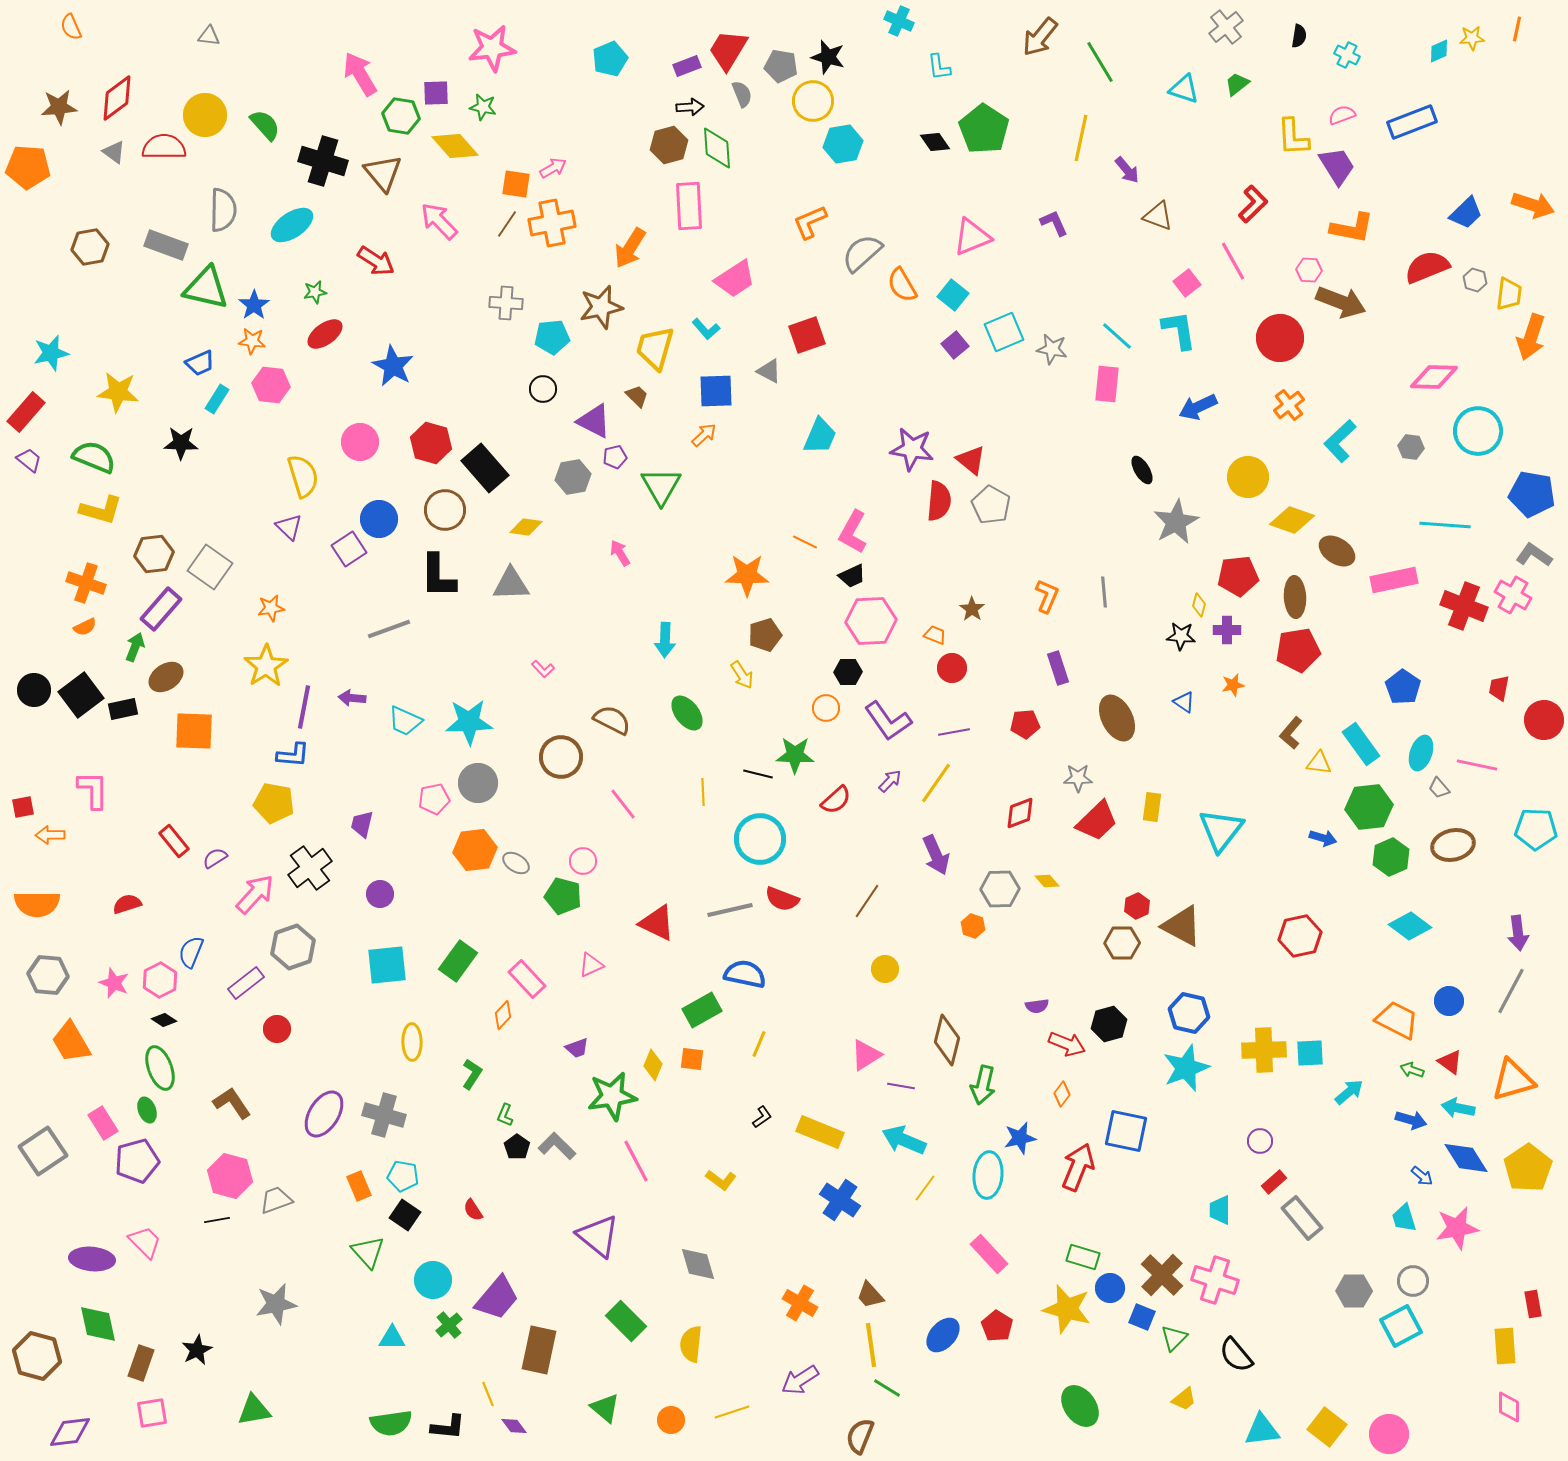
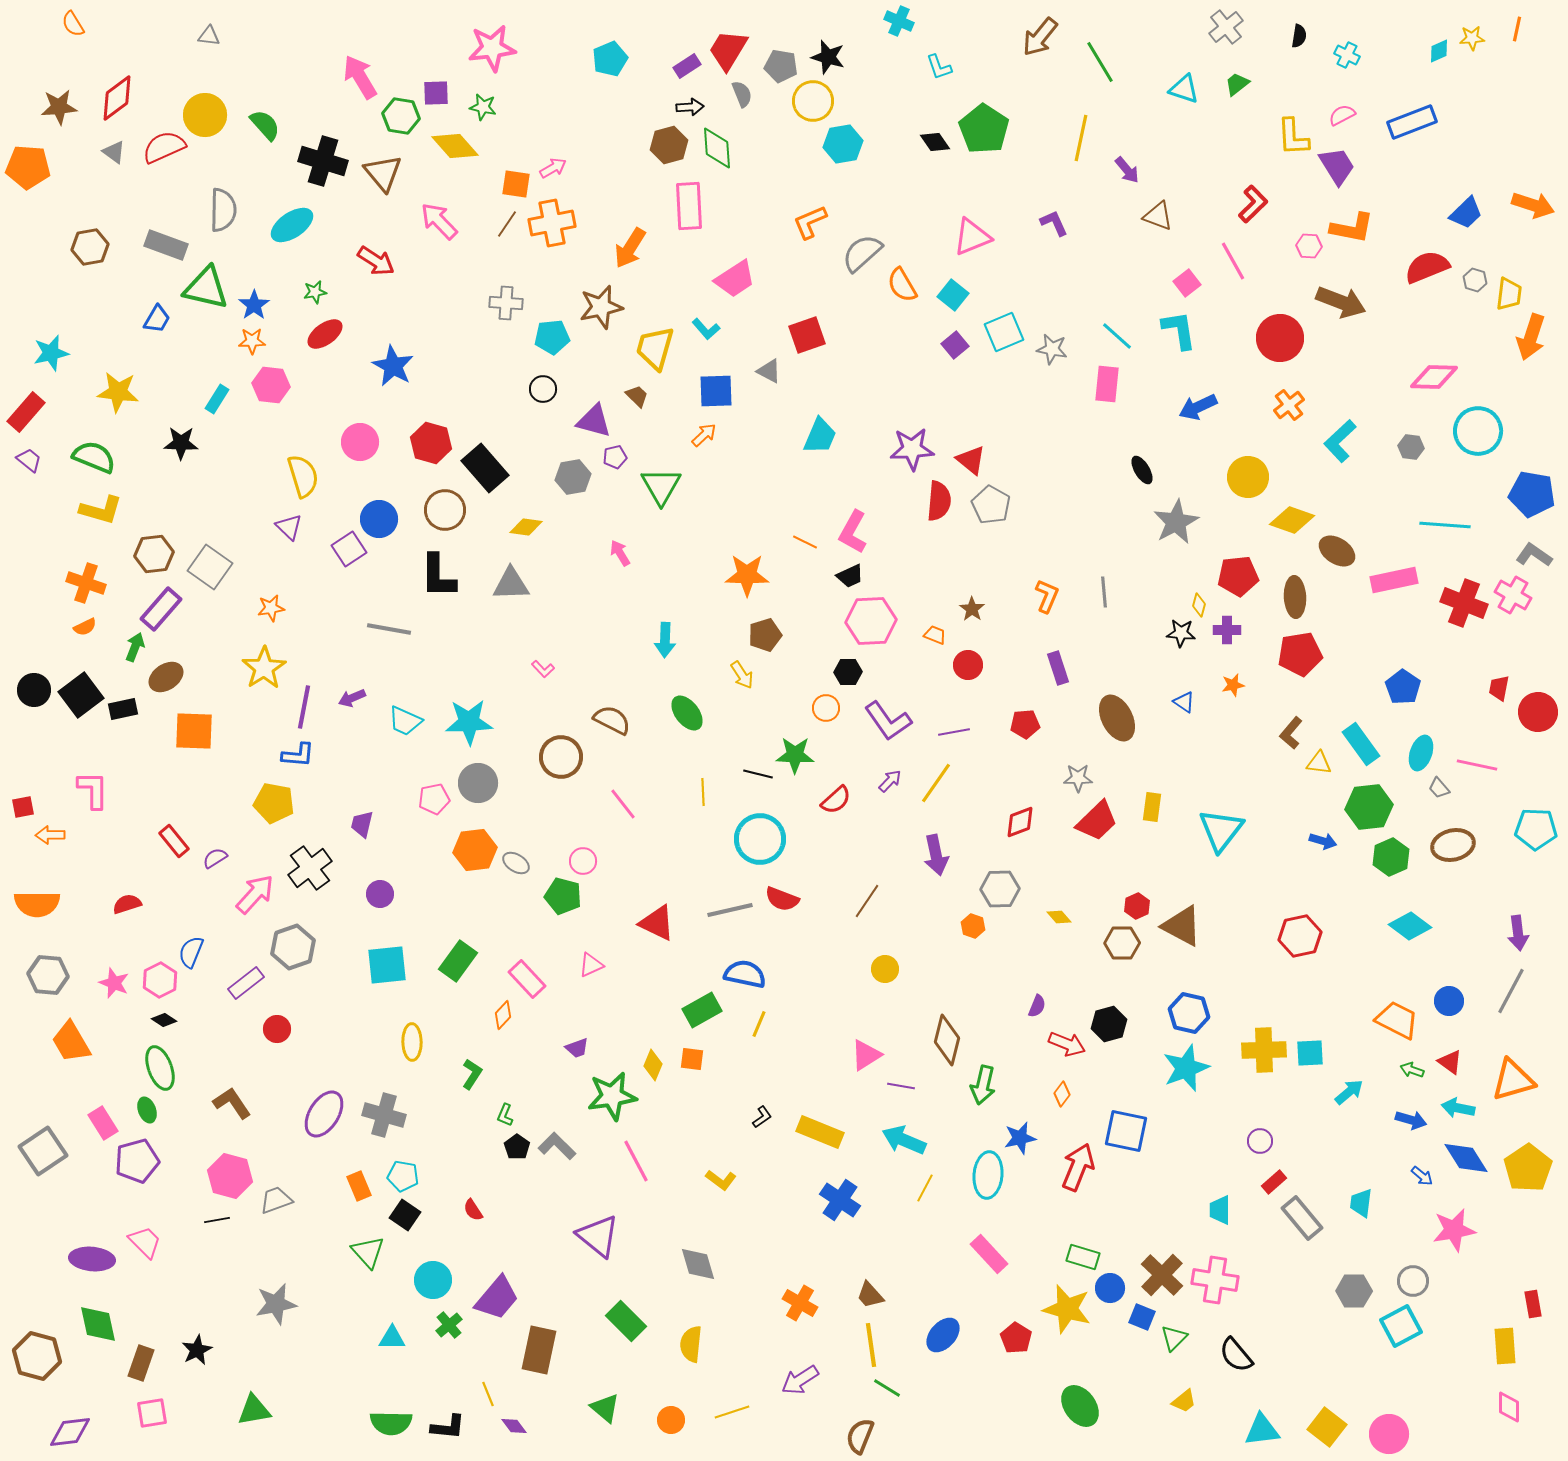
orange semicircle at (71, 27): moved 2 px right, 3 px up; rotated 8 degrees counterclockwise
purple rectangle at (687, 66): rotated 12 degrees counterclockwise
cyan L-shape at (939, 67): rotated 12 degrees counterclockwise
pink arrow at (360, 74): moved 3 px down
pink semicircle at (1342, 115): rotated 8 degrees counterclockwise
red semicircle at (164, 147): rotated 24 degrees counterclockwise
pink hexagon at (1309, 270): moved 24 px up
orange star at (252, 341): rotated 8 degrees counterclockwise
blue trapezoid at (200, 363): moved 43 px left, 44 px up; rotated 36 degrees counterclockwise
purple triangle at (594, 421): rotated 12 degrees counterclockwise
purple star at (912, 449): rotated 12 degrees counterclockwise
black trapezoid at (852, 576): moved 2 px left
red cross at (1464, 606): moved 3 px up
gray line at (389, 629): rotated 30 degrees clockwise
black star at (1181, 636): moved 3 px up
red pentagon at (1298, 650): moved 2 px right, 4 px down
yellow star at (266, 666): moved 2 px left, 2 px down
red circle at (952, 668): moved 16 px right, 3 px up
purple arrow at (352, 698): rotated 28 degrees counterclockwise
red circle at (1544, 720): moved 6 px left, 8 px up
blue L-shape at (293, 755): moved 5 px right
red diamond at (1020, 813): moved 9 px down
blue arrow at (1323, 838): moved 3 px down
purple arrow at (936, 855): rotated 12 degrees clockwise
yellow diamond at (1047, 881): moved 12 px right, 36 px down
purple semicircle at (1037, 1006): rotated 60 degrees counterclockwise
yellow line at (759, 1044): moved 20 px up
yellow line at (925, 1188): rotated 8 degrees counterclockwise
cyan trapezoid at (1404, 1218): moved 43 px left, 15 px up; rotated 24 degrees clockwise
pink star at (1457, 1228): moved 3 px left, 2 px down
pink cross at (1215, 1280): rotated 9 degrees counterclockwise
red pentagon at (997, 1326): moved 19 px right, 12 px down
yellow trapezoid at (1184, 1399): moved 2 px down
green semicircle at (391, 1423): rotated 9 degrees clockwise
